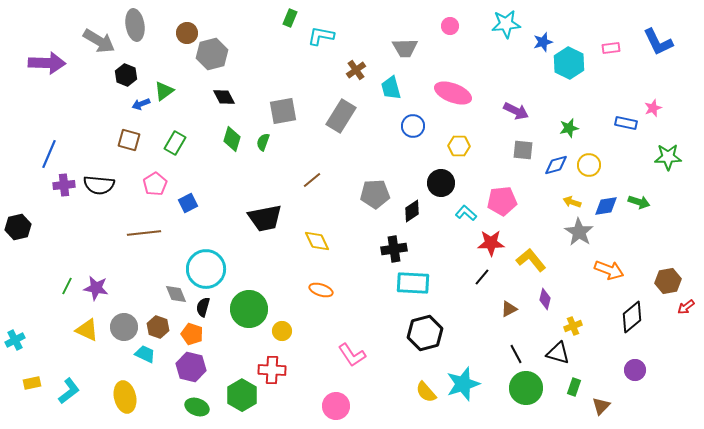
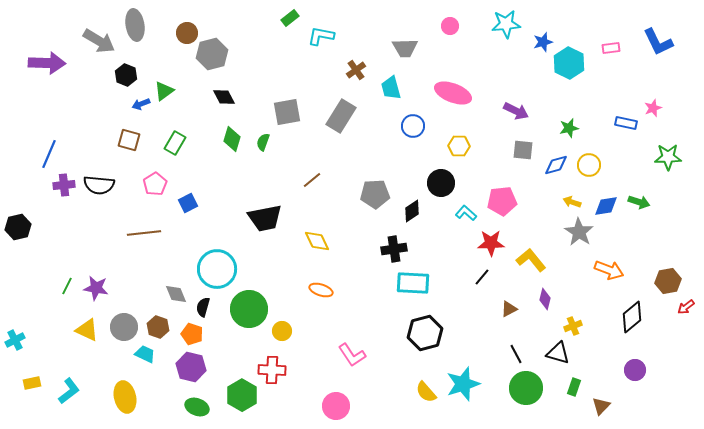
green rectangle at (290, 18): rotated 30 degrees clockwise
gray square at (283, 111): moved 4 px right, 1 px down
cyan circle at (206, 269): moved 11 px right
